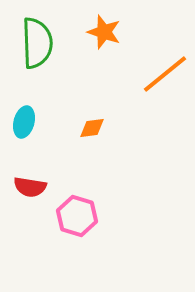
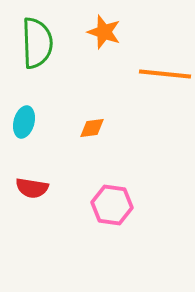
orange line: rotated 45 degrees clockwise
red semicircle: moved 2 px right, 1 px down
pink hexagon: moved 35 px right, 11 px up; rotated 9 degrees counterclockwise
